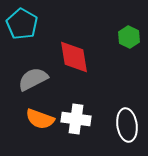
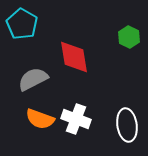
white cross: rotated 12 degrees clockwise
